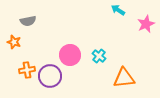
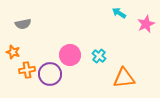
cyan arrow: moved 1 px right, 3 px down
gray semicircle: moved 5 px left, 3 px down
orange star: moved 1 px left, 10 px down
purple circle: moved 2 px up
